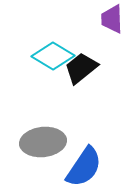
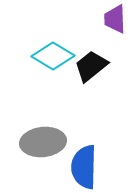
purple trapezoid: moved 3 px right
black trapezoid: moved 10 px right, 2 px up
blue semicircle: rotated 147 degrees clockwise
